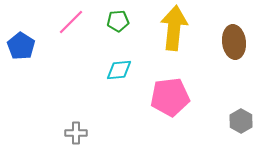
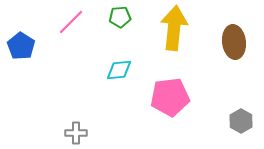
green pentagon: moved 2 px right, 4 px up
